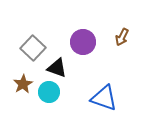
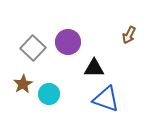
brown arrow: moved 7 px right, 2 px up
purple circle: moved 15 px left
black triangle: moved 37 px right; rotated 20 degrees counterclockwise
cyan circle: moved 2 px down
blue triangle: moved 2 px right, 1 px down
